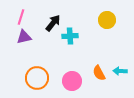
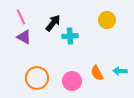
pink line: rotated 42 degrees counterclockwise
purple triangle: rotated 42 degrees clockwise
orange semicircle: moved 2 px left
